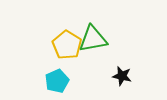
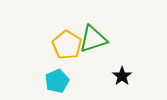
green triangle: rotated 8 degrees counterclockwise
black star: rotated 24 degrees clockwise
